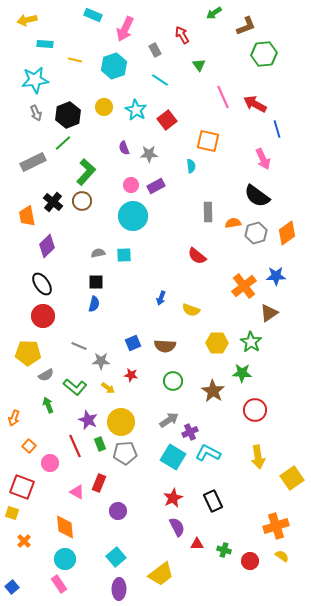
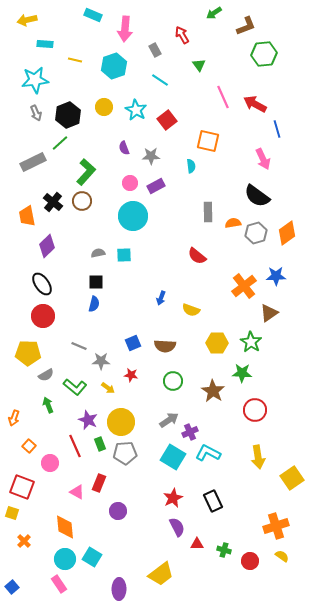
pink arrow at (125, 29): rotated 20 degrees counterclockwise
green line at (63, 143): moved 3 px left
gray star at (149, 154): moved 2 px right, 2 px down
pink circle at (131, 185): moved 1 px left, 2 px up
cyan square at (116, 557): moved 24 px left; rotated 18 degrees counterclockwise
